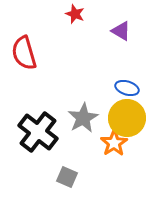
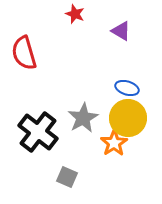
yellow circle: moved 1 px right
